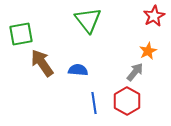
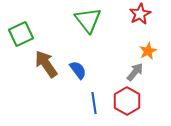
red star: moved 14 px left, 2 px up
green square: rotated 15 degrees counterclockwise
brown arrow: moved 4 px right, 1 px down
blue semicircle: rotated 48 degrees clockwise
